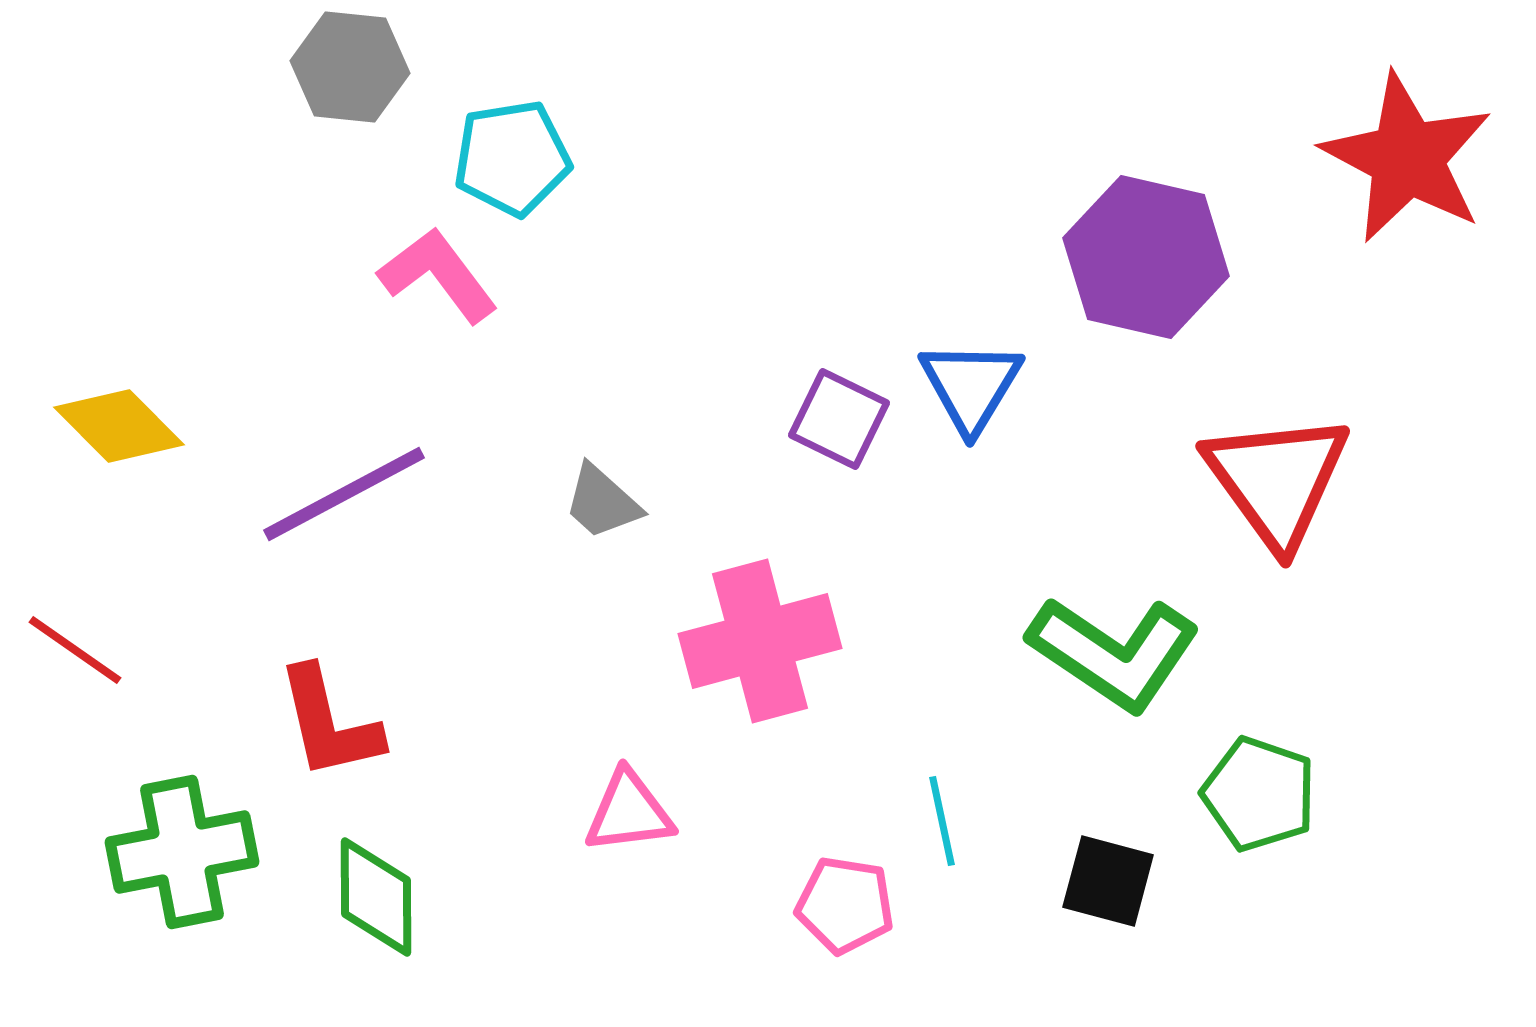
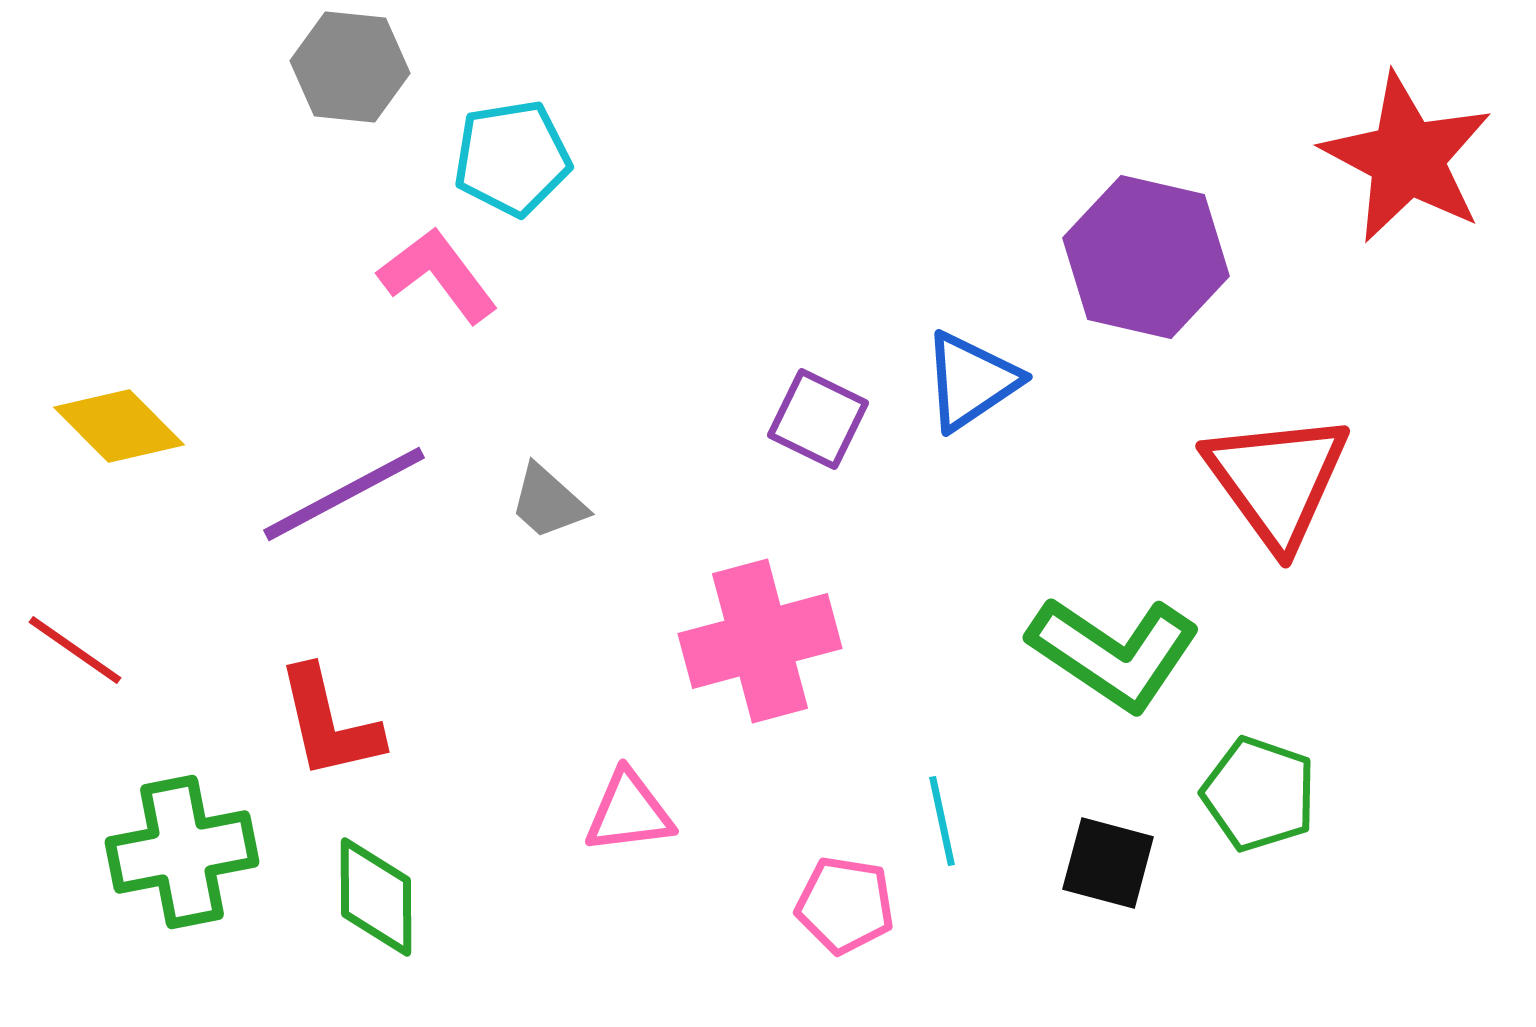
blue triangle: moved 5 px up; rotated 25 degrees clockwise
purple square: moved 21 px left
gray trapezoid: moved 54 px left
black square: moved 18 px up
